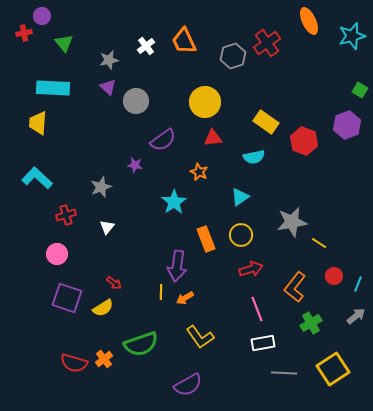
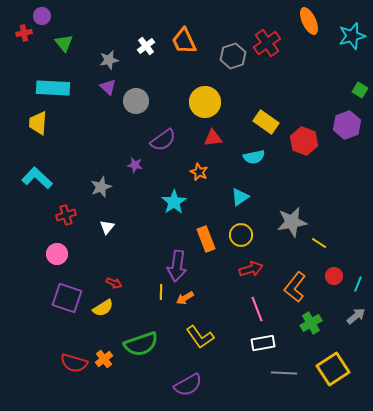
red arrow at (114, 283): rotated 14 degrees counterclockwise
